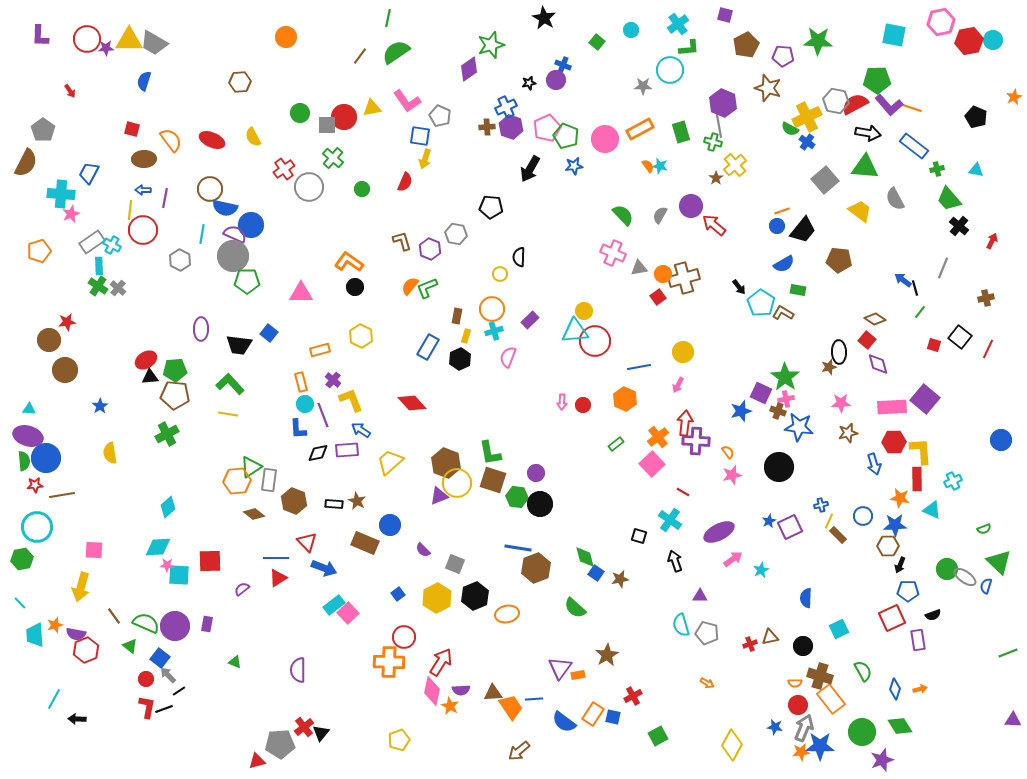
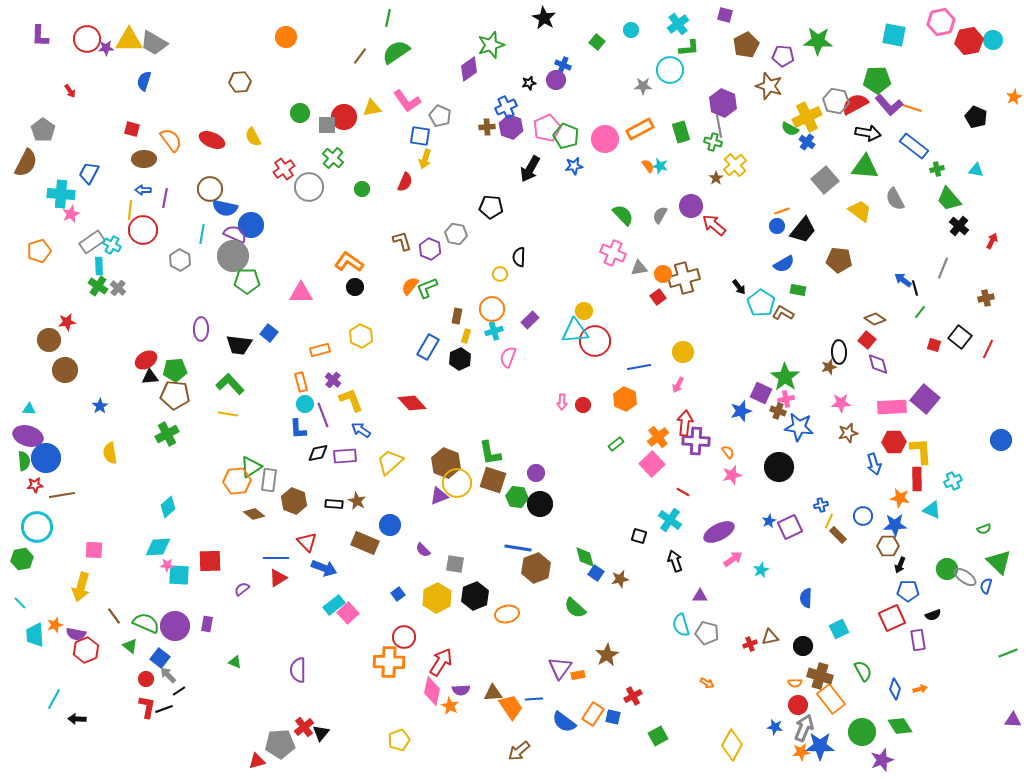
brown star at (768, 88): moved 1 px right, 2 px up
purple rectangle at (347, 450): moved 2 px left, 6 px down
gray square at (455, 564): rotated 12 degrees counterclockwise
